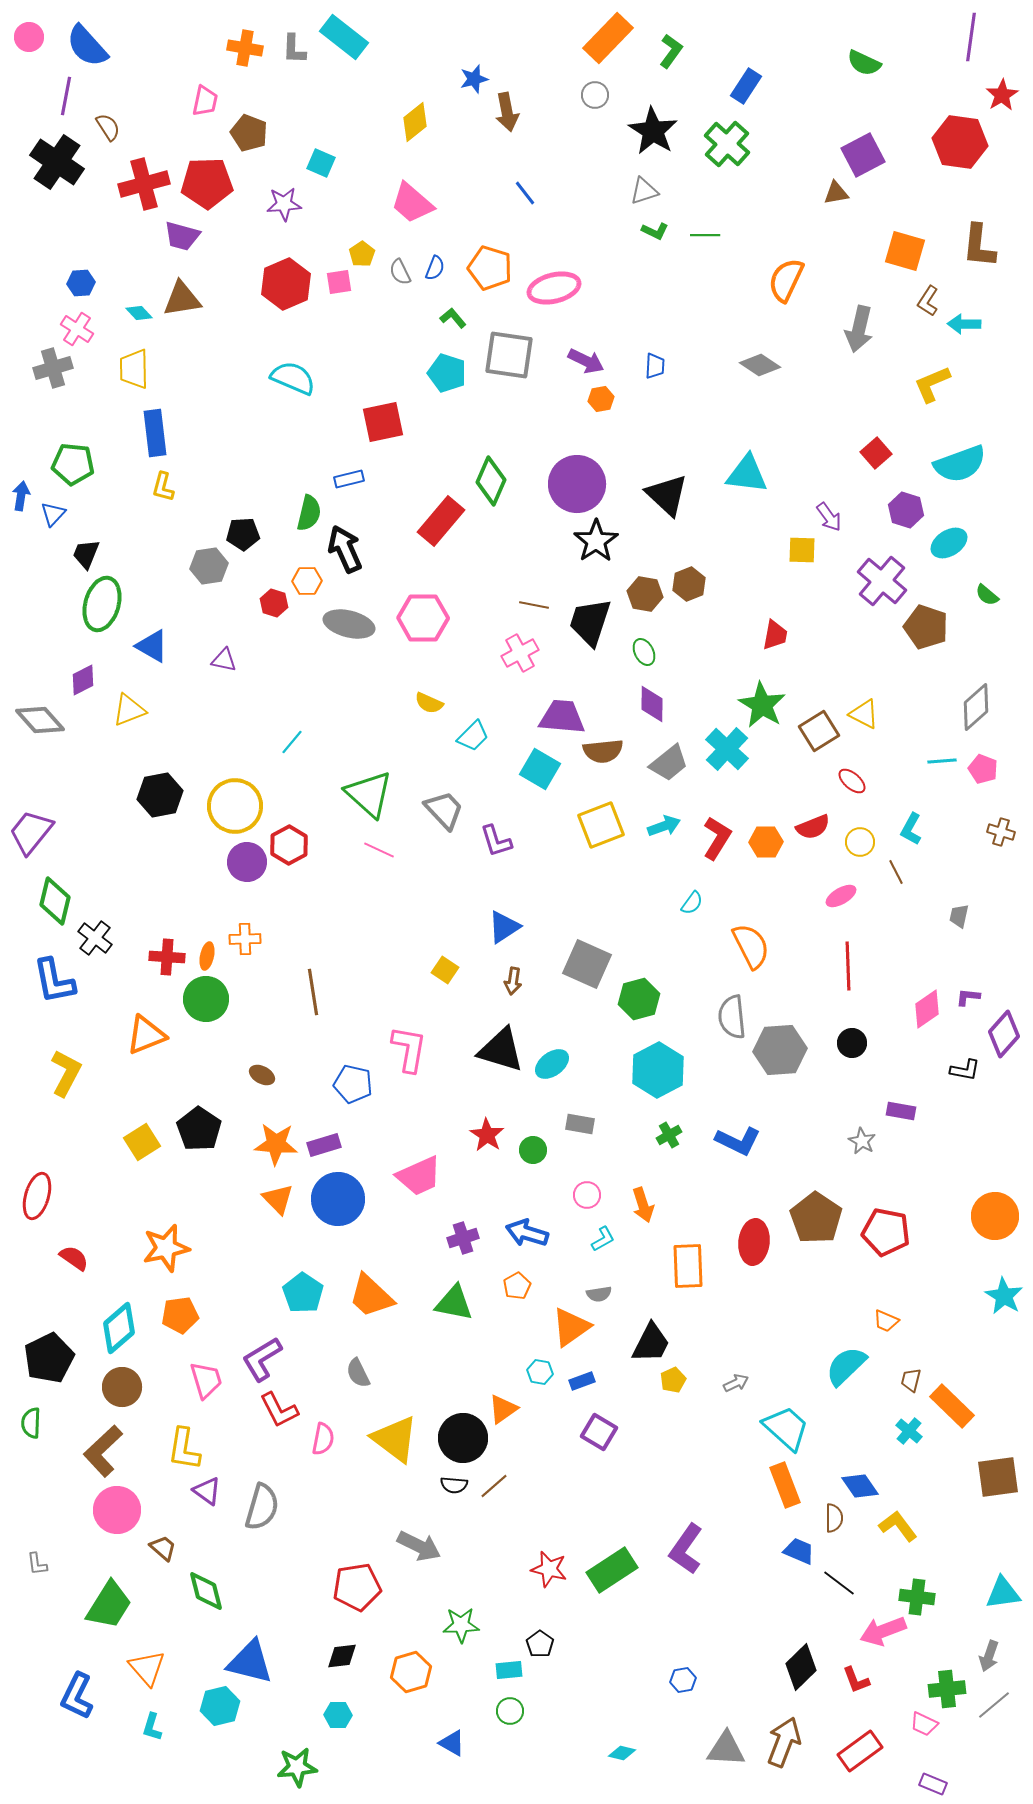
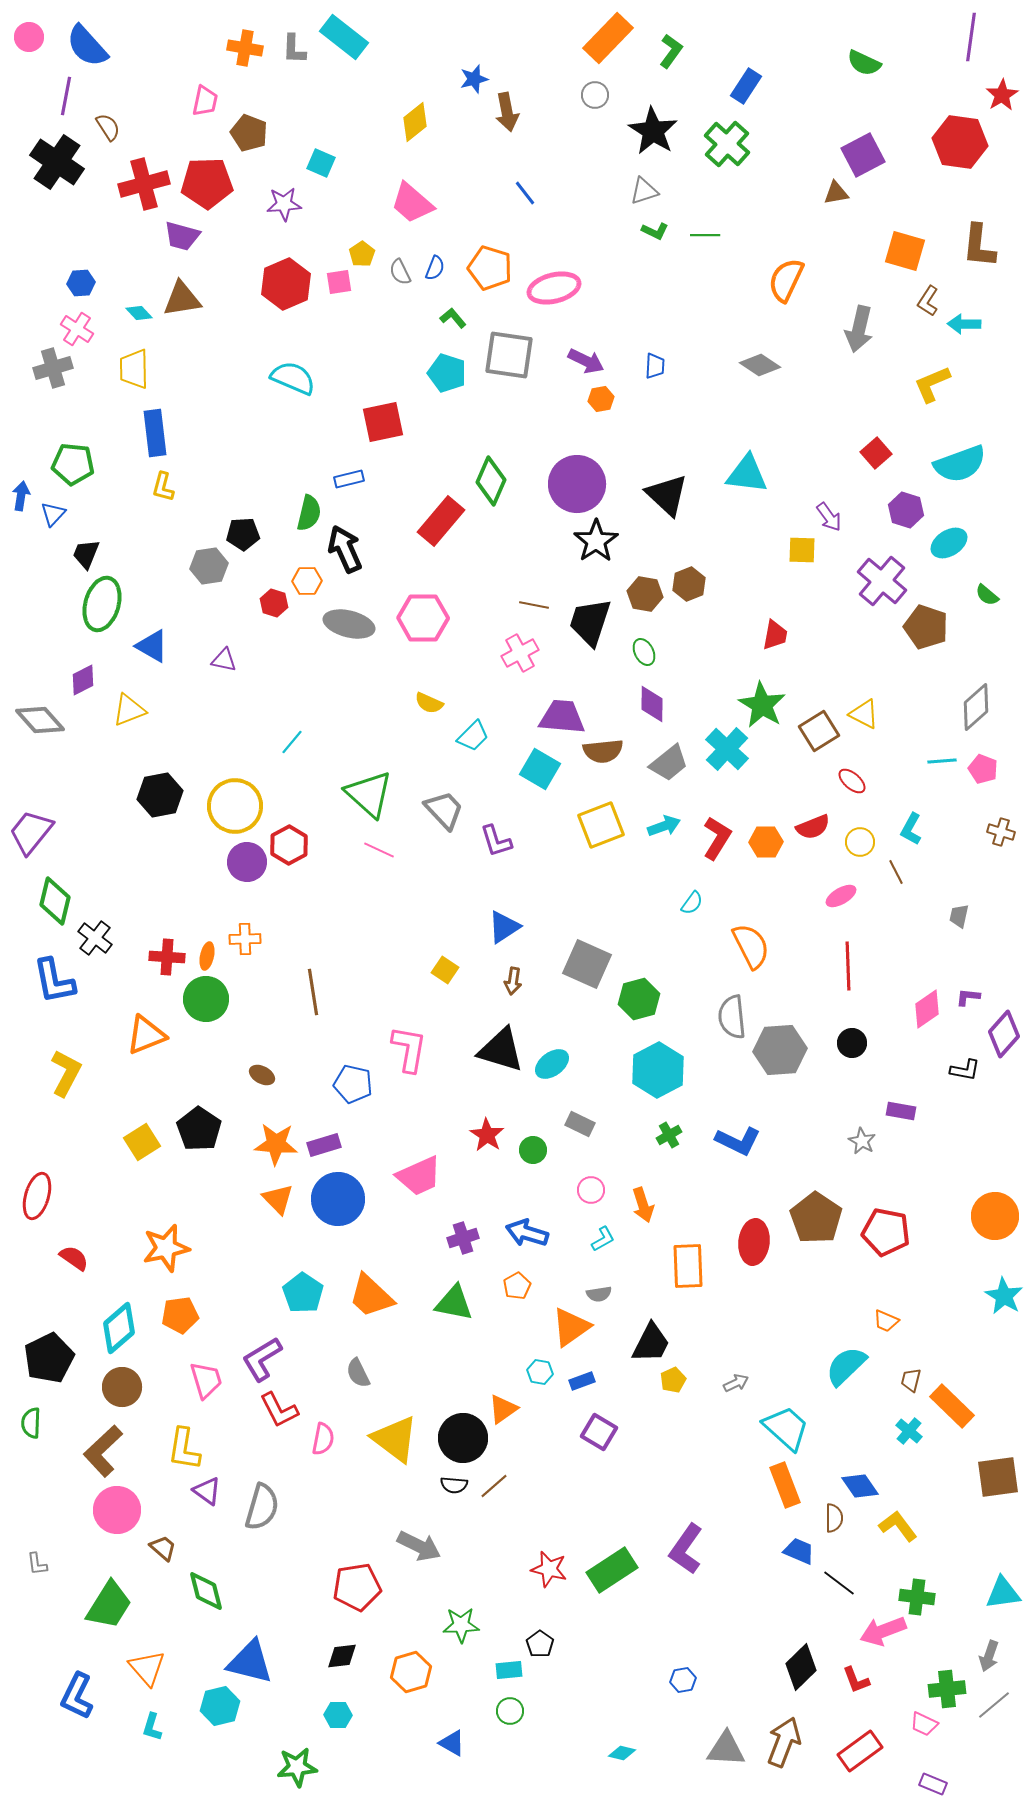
gray rectangle at (580, 1124): rotated 16 degrees clockwise
pink circle at (587, 1195): moved 4 px right, 5 px up
